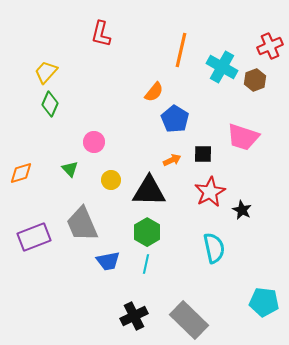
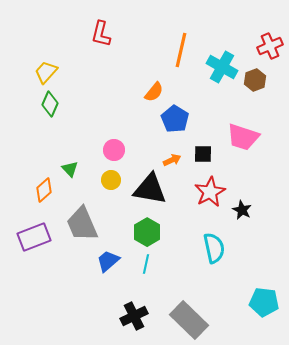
pink circle: moved 20 px right, 8 px down
orange diamond: moved 23 px right, 17 px down; rotated 25 degrees counterclockwise
black triangle: moved 1 px right, 2 px up; rotated 9 degrees clockwise
blue trapezoid: rotated 150 degrees clockwise
